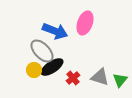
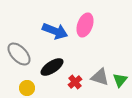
pink ellipse: moved 2 px down
gray ellipse: moved 23 px left, 3 px down
yellow circle: moved 7 px left, 18 px down
red cross: moved 2 px right, 4 px down
